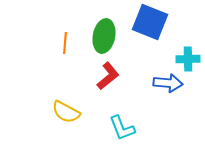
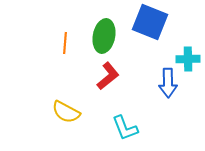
blue arrow: rotated 84 degrees clockwise
cyan L-shape: moved 3 px right
